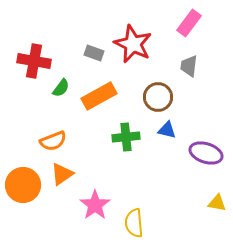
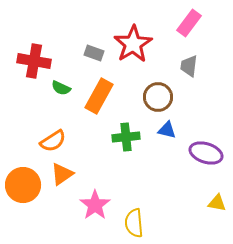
red star: rotated 15 degrees clockwise
green semicircle: rotated 78 degrees clockwise
orange rectangle: rotated 32 degrees counterclockwise
orange semicircle: rotated 12 degrees counterclockwise
